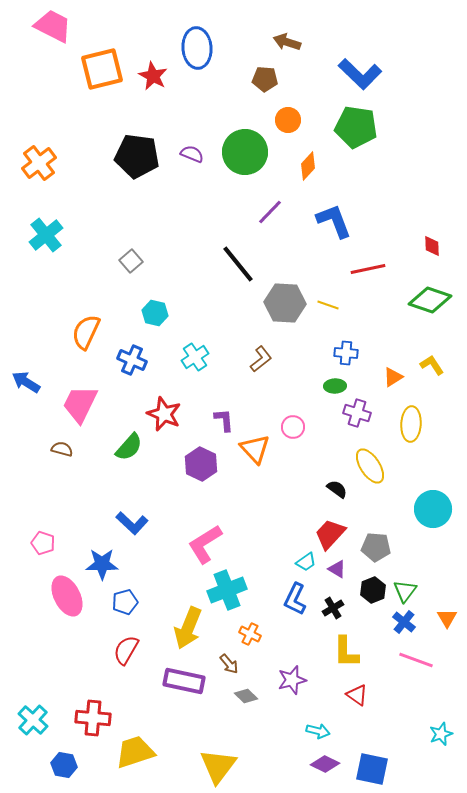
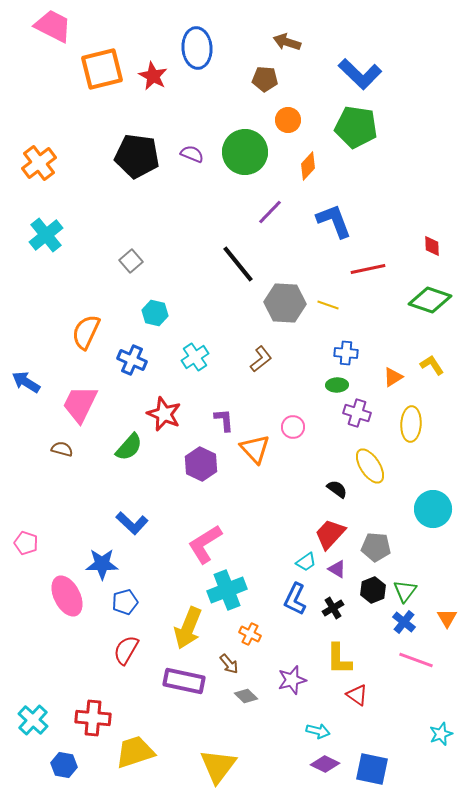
green ellipse at (335, 386): moved 2 px right, 1 px up
pink pentagon at (43, 543): moved 17 px left
yellow L-shape at (346, 652): moved 7 px left, 7 px down
